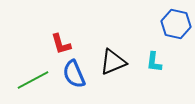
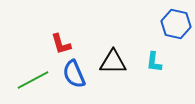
black triangle: rotated 24 degrees clockwise
